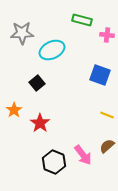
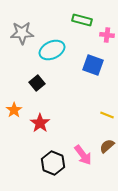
blue square: moved 7 px left, 10 px up
black hexagon: moved 1 px left, 1 px down
